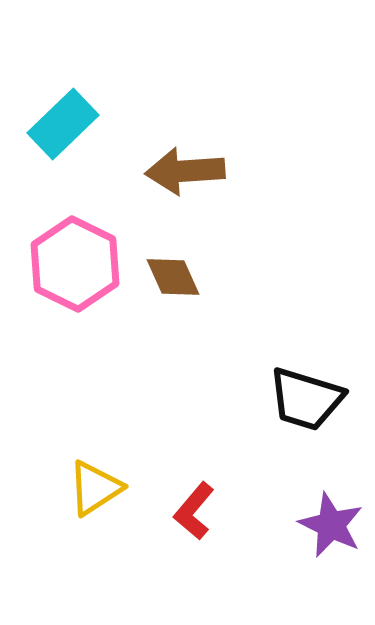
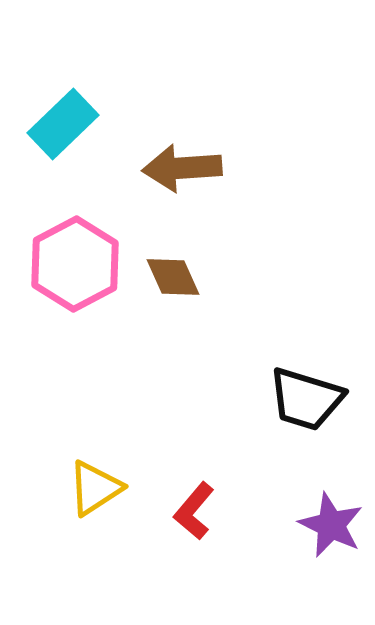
brown arrow: moved 3 px left, 3 px up
pink hexagon: rotated 6 degrees clockwise
